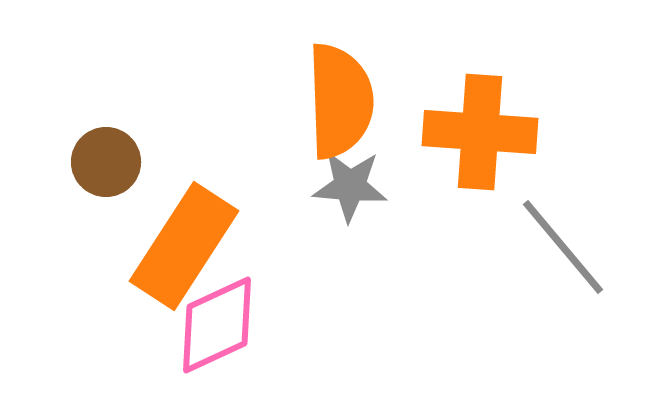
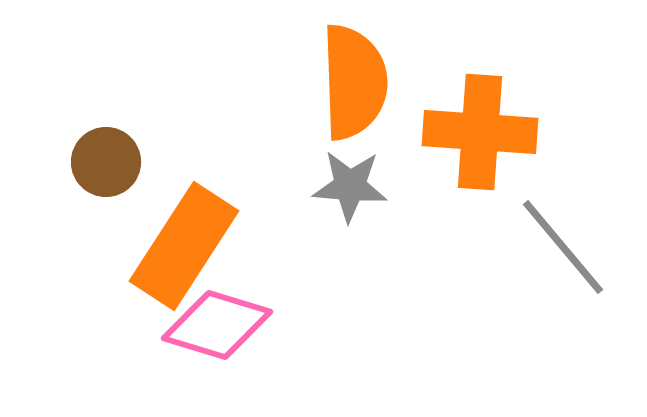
orange semicircle: moved 14 px right, 19 px up
pink diamond: rotated 42 degrees clockwise
